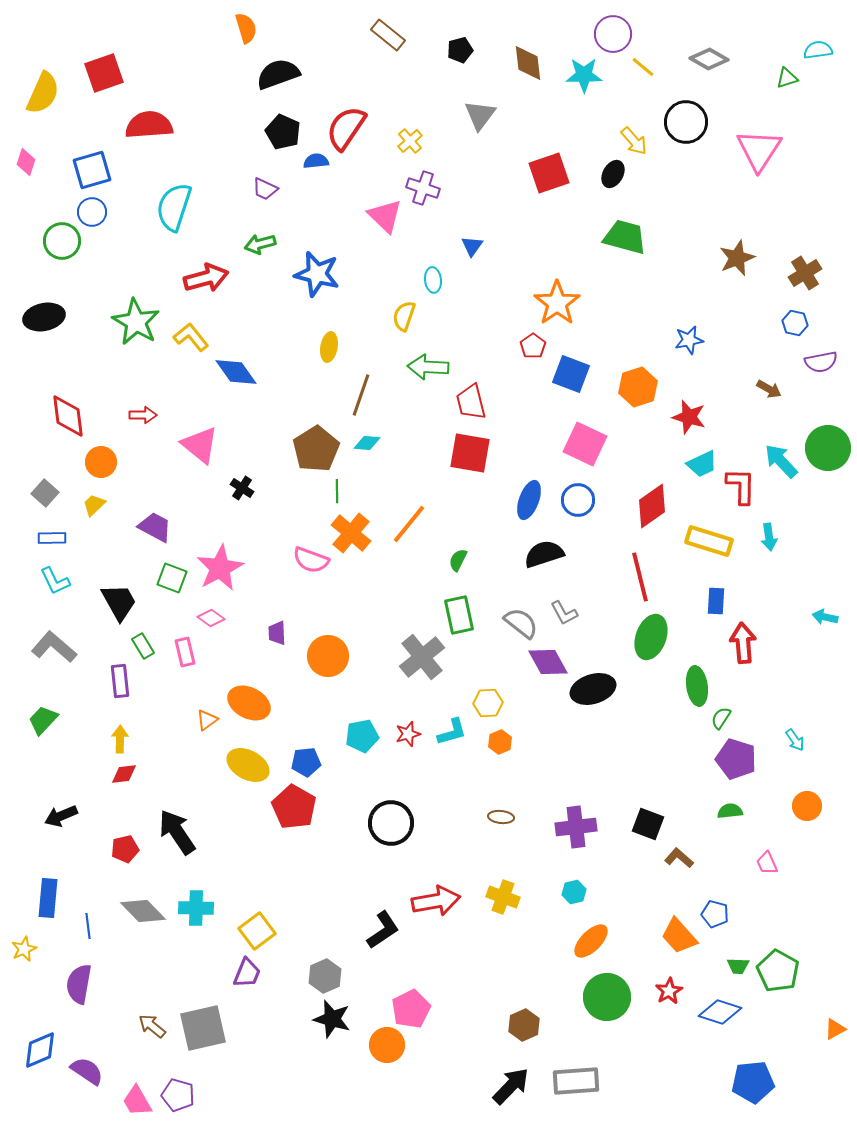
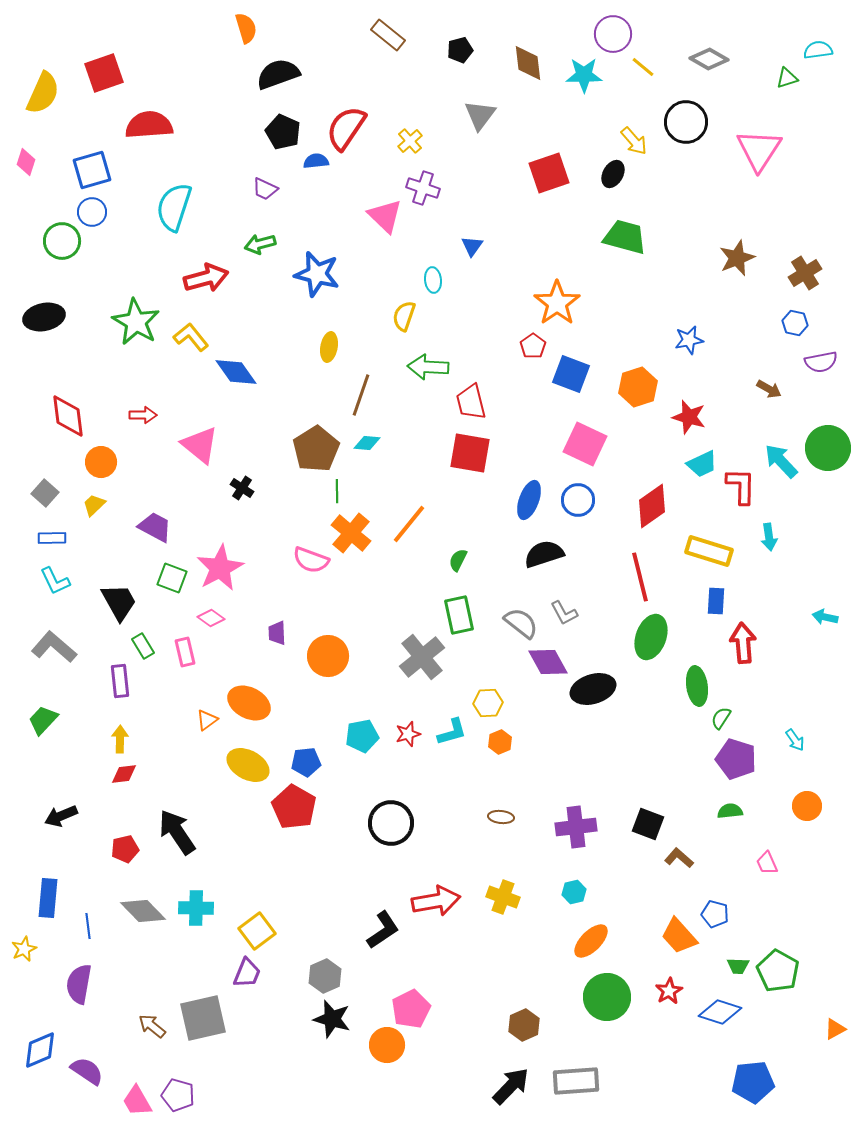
yellow rectangle at (709, 541): moved 10 px down
gray square at (203, 1028): moved 10 px up
